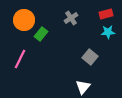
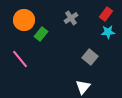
red rectangle: rotated 40 degrees counterclockwise
pink line: rotated 66 degrees counterclockwise
